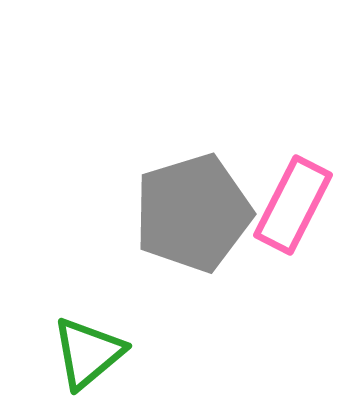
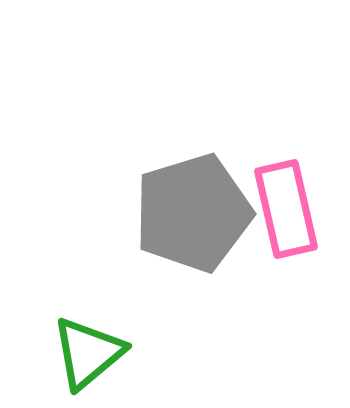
pink rectangle: moved 7 px left, 4 px down; rotated 40 degrees counterclockwise
